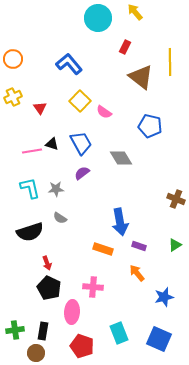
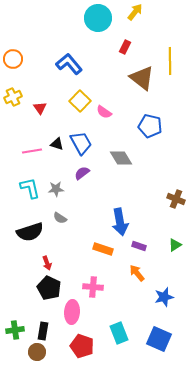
yellow arrow: rotated 78 degrees clockwise
yellow line: moved 1 px up
brown triangle: moved 1 px right, 1 px down
black triangle: moved 5 px right
brown circle: moved 1 px right, 1 px up
